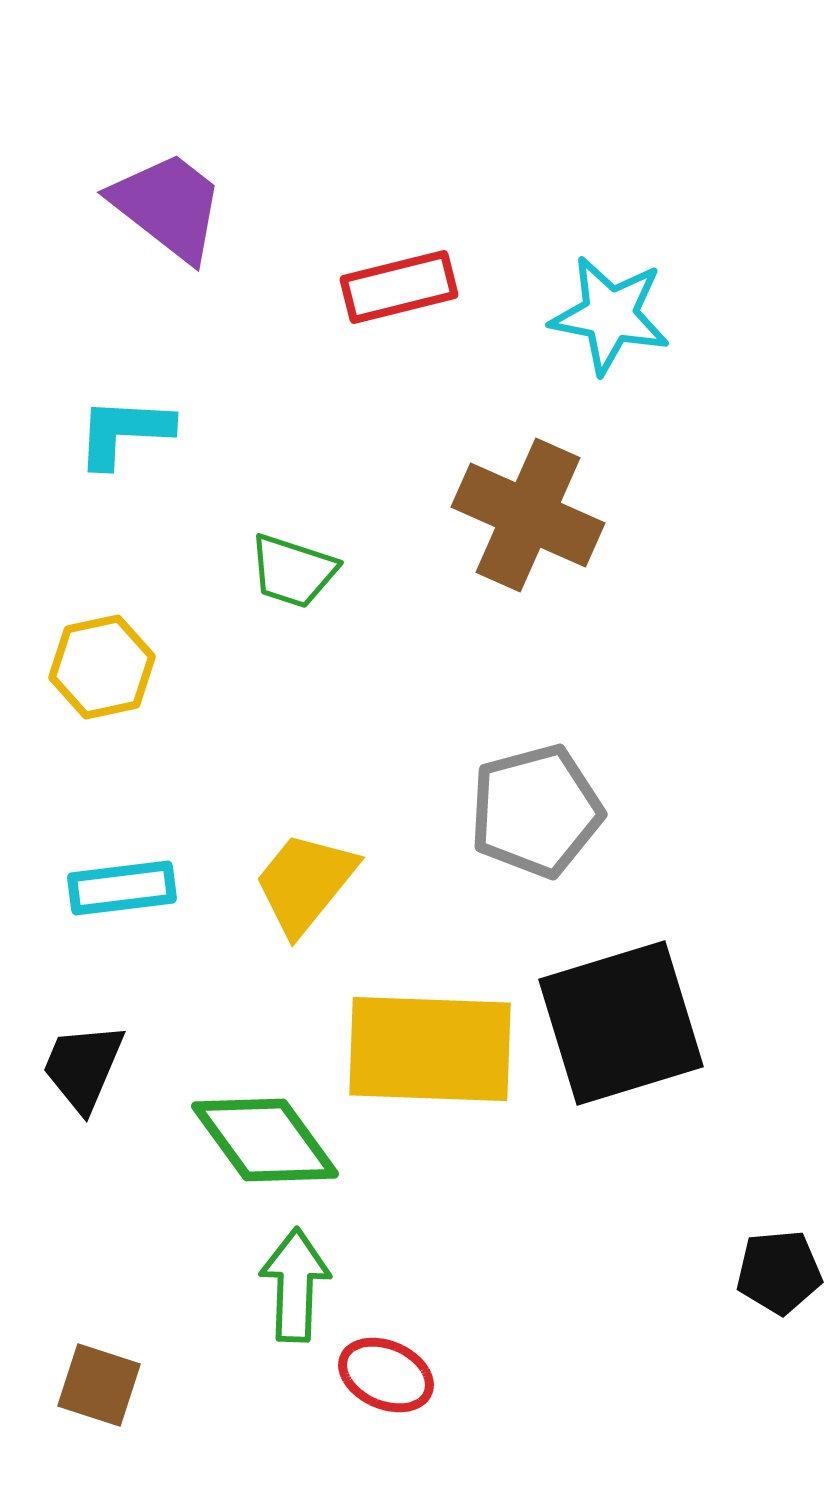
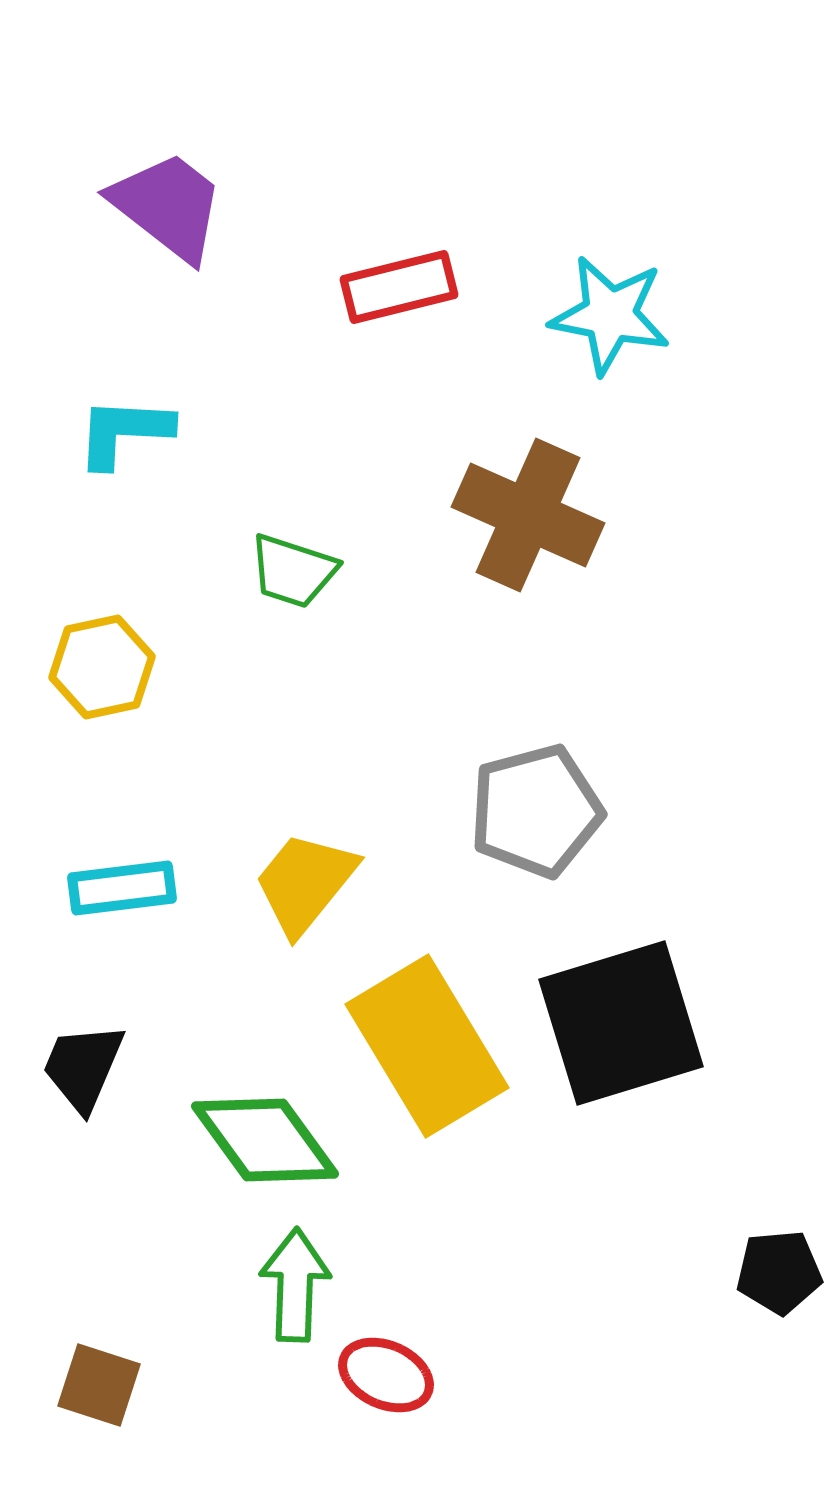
yellow rectangle: moved 3 px left, 3 px up; rotated 57 degrees clockwise
